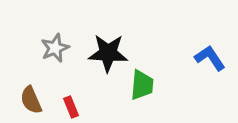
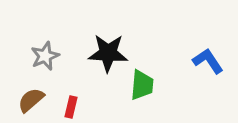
gray star: moved 10 px left, 8 px down
blue L-shape: moved 2 px left, 3 px down
brown semicircle: rotated 72 degrees clockwise
red rectangle: rotated 35 degrees clockwise
